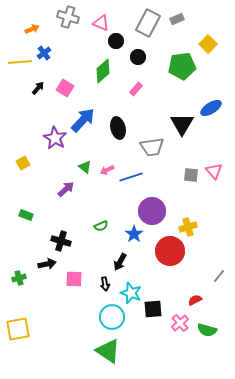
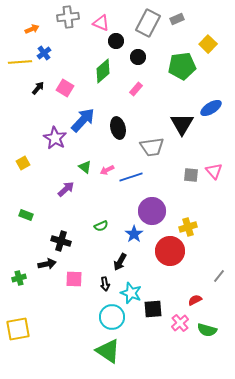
gray cross at (68, 17): rotated 25 degrees counterclockwise
